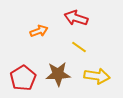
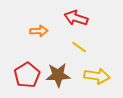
orange arrow: rotated 18 degrees clockwise
brown star: moved 1 px down
red pentagon: moved 4 px right, 3 px up
